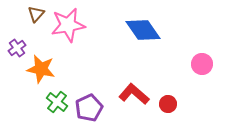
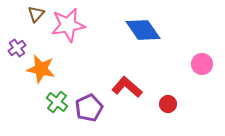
red L-shape: moved 7 px left, 7 px up
